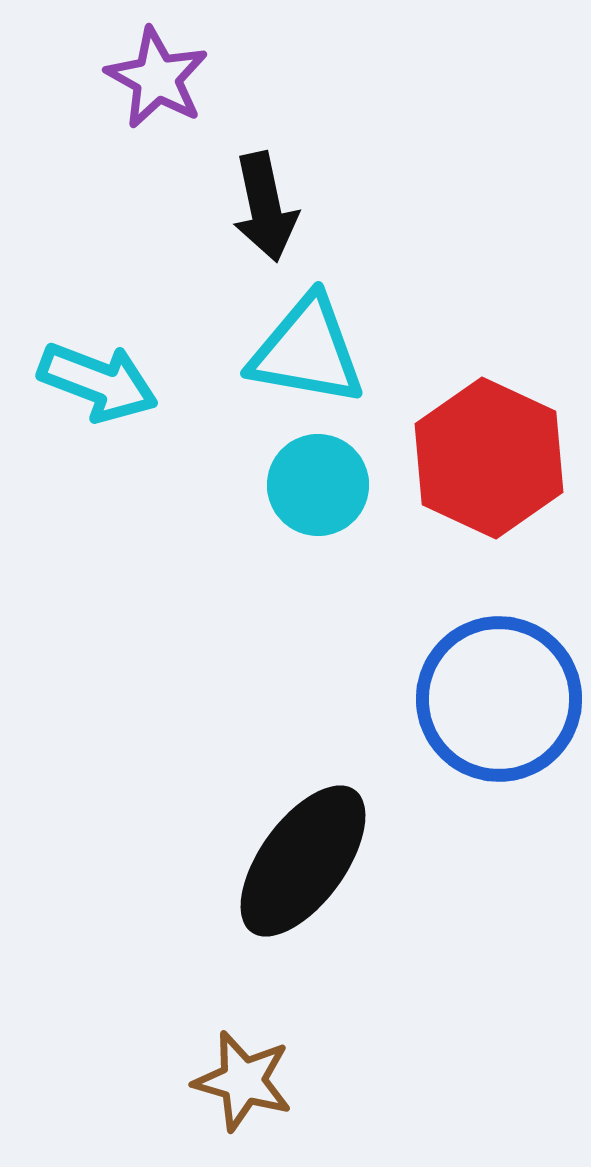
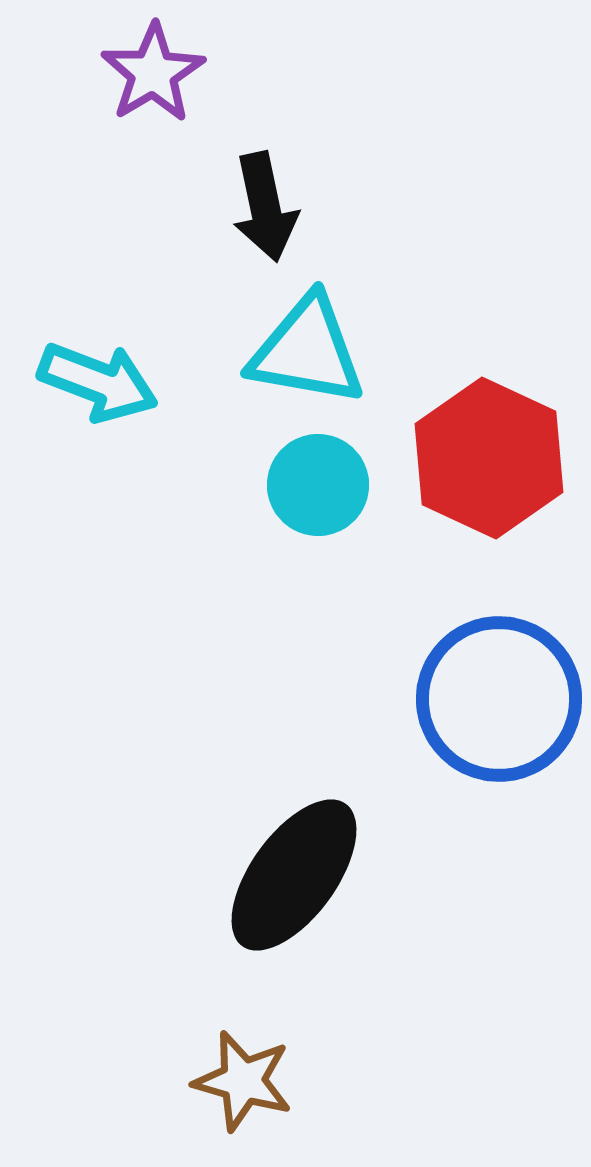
purple star: moved 4 px left, 5 px up; rotated 12 degrees clockwise
black ellipse: moved 9 px left, 14 px down
